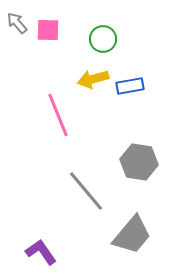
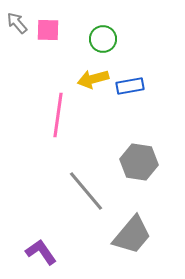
pink line: rotated 30 degrees clockwise
